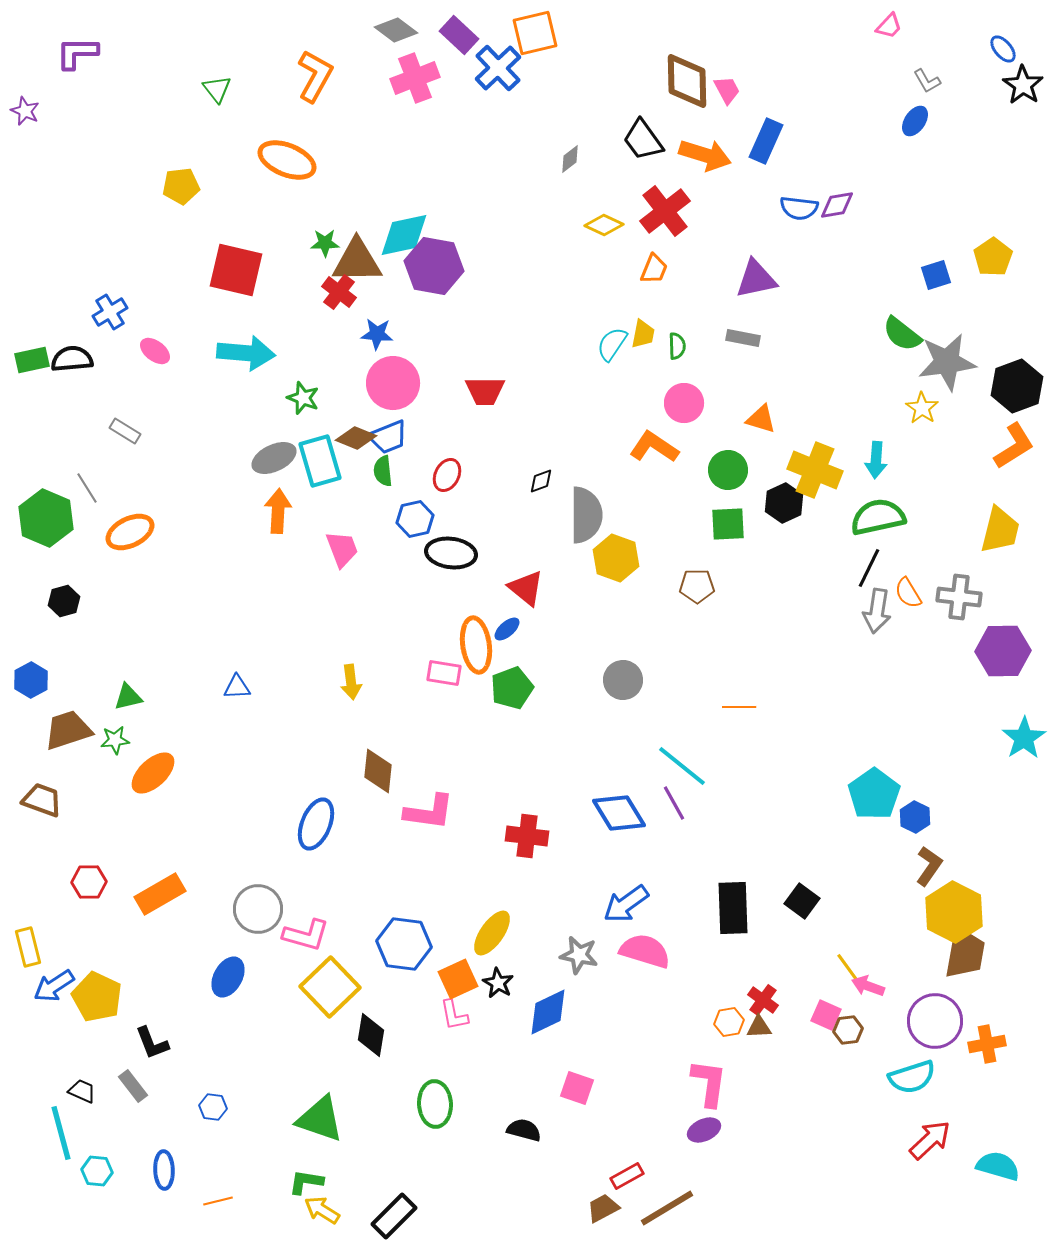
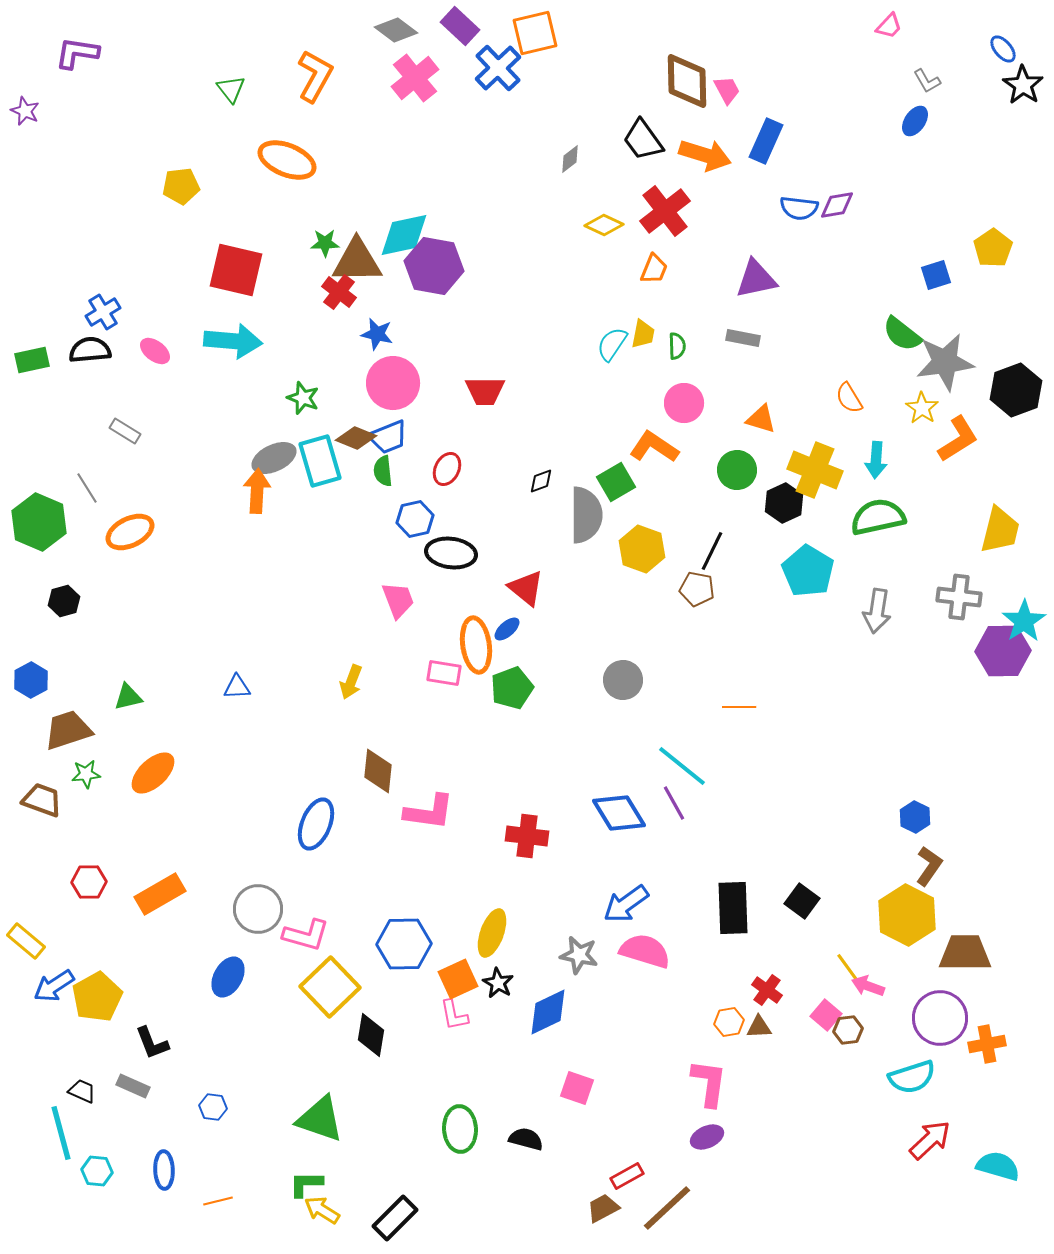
purple rectangle at (459, 35): moved 1 px right, 9 px up
purple L-shape at (77, 53): rotated 9 degrees clockwise
pink cross at (415, 78): rotated 18 degrees counterclockwise
green triangle at (217, 89): moved 14 px right
yellow pentagon at (993, 257): moved 9 px up
blue cross at (110, 312): moved 7 px left
blue star at (377, 334): rotated 8 degrees clockwise
cyan arrow at (246, 353): moved 13 px left, 12 px up
black semicircle at (72, 359): moved 18 px right, 9 px up
gray star at (947, 362): moved 2 px left
black hexagon at (1017, 386): moved 1 px left, 4 px down
orange L-shape at (1014, 446): moved 56 px left, 7 px up
green circle at (728, 470): moved 9 px right
red ellipse at (447, 475): moved 6 px up
orange arrow at (278, 511): moved 21 px left, 20 px up
green hexagon at (46, 518): moved 7 px left, 4 px down
green square at (728, 524): moved 112 px left, 42 px up; rotated 27 degrees counterclockwise
pink trapezoid at (342, 549): moved 56 px right, 51 px down
yellow hexagon at (616, 558): moved 26 px right, 9 px up
black line at (869, 568): moved 157 px left, 17 px up
brown pentagon at (697, 586): moved 3 px down; rotated 12 degrees clockwise
orange semicircle at (908, 593): moved 59 px left, 195 px up
yellow arrow at (351, 682): rotated 28 degrees clockwise
cyan star at (1024, 738): moved 117 px up
green star at (115, 740): moved 29 px left, 34 px down
cyan pentagon at (874, 794): moved 66 px left, 223 px up; rotated 6 degrees counterclockwise
yellow hexagon at (954, 912): moved 47 px left, 3 px down
yellow ellipse at (492, 933): rotated 15 degrees counterclockwise
blue hexagon at (404, 944): rotated 8 degrees counterclockwise
yellow rectangle at (28, 947): moved 2 px left, 6 px up; rotated 36 degrees counterclockwise
brown trapezoid at (965, 953): rotated 100 degrees counterclockwise
yellow pentagon at (97, 997): rotated 18 degrees clockwise
red cross at (763, 1000): moved 4 px right, 10 px up
pink square at (826, 1015): rotated 16 degrees clockwise
purple circle at (935, 1021): moved 5 px right, 3 px up
gray rectangle at (133, 1086): rotated 28 degrees counterclockwise
green ellipse at (435, 1104): moved 25 px right, 25 px down
black semicircle at (524, 1130): moved 2 px right, 9 px down
purple ellipse at (704, 1130): moved 3 px right, 7 px down
green L-shape at (306, 1182): moved 2 px down; rotated 9 degrees counterclockwise
brown line at (667, 1208): rotated 12 degrees counterclockwise
black rectangle at (394, 1216): moved 1 px right, 2 px down
